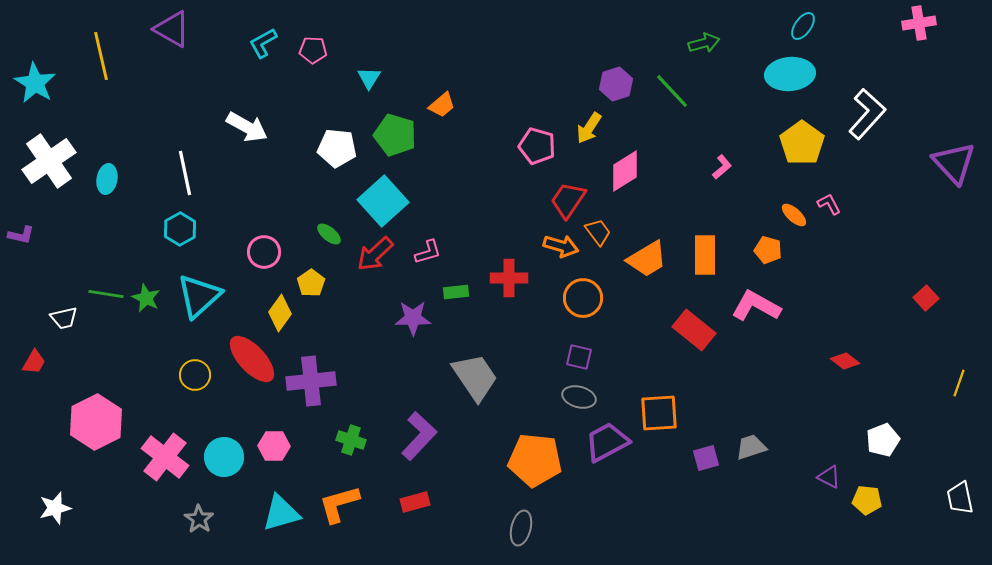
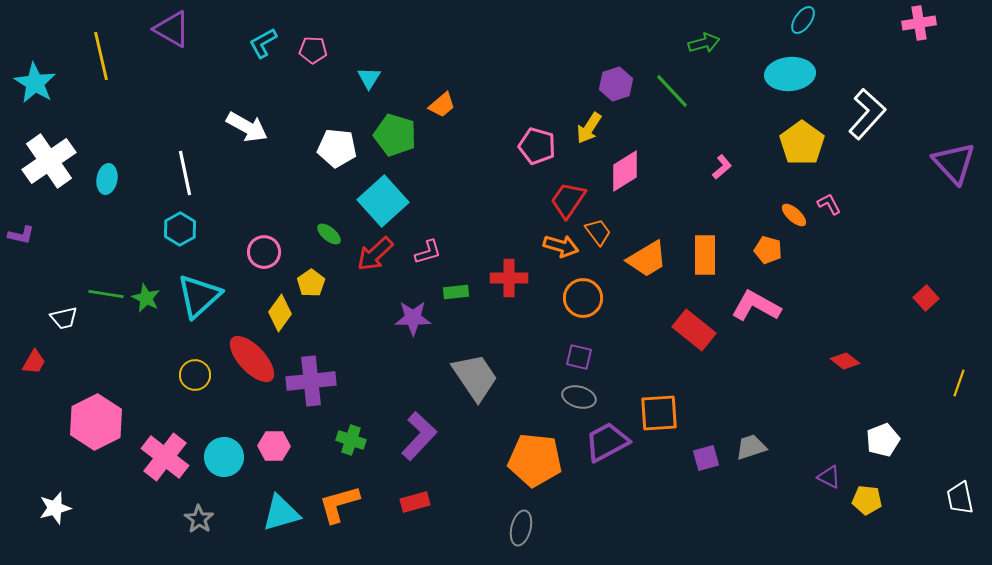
cyan ellipse at (803, 26): moved 6 px up
